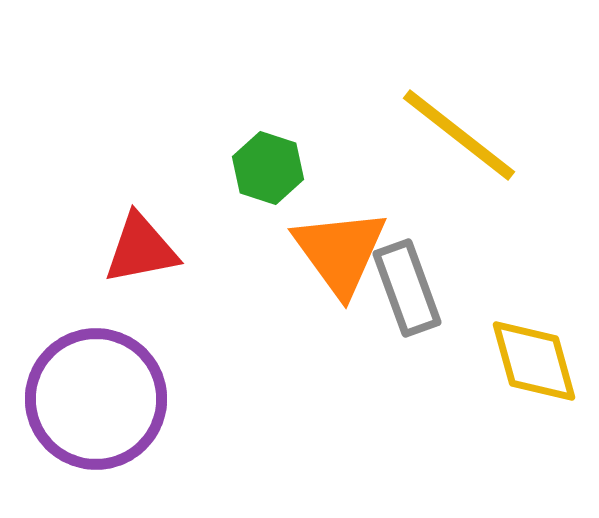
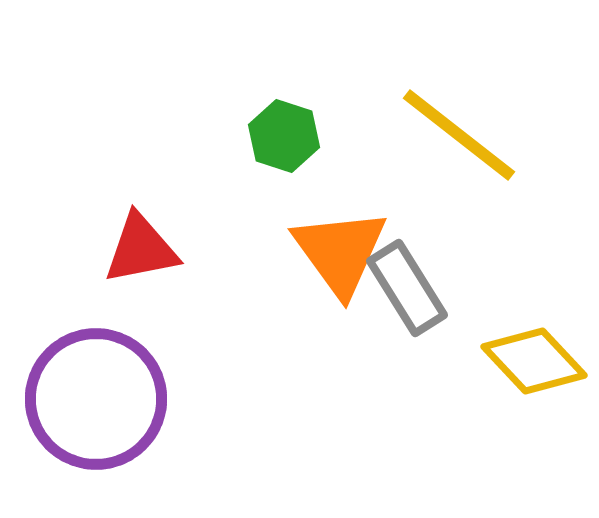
green hexagon: moved 16 px right, 32 px up
gray rectangle: rotated 12 degrees counterclockwise
yellow diamond: rotated 28 degrees counterclockwise
